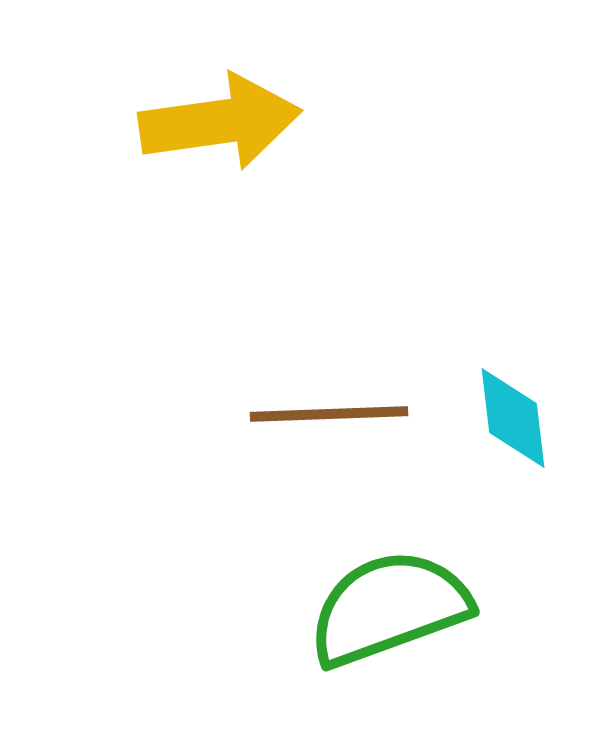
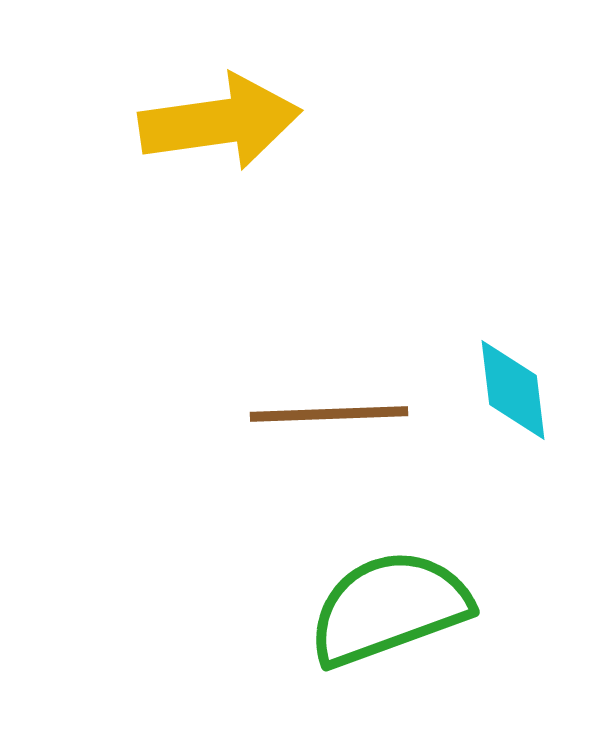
cyan diamond: moved 28 px up
